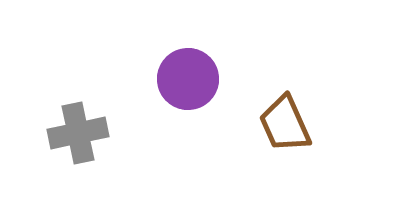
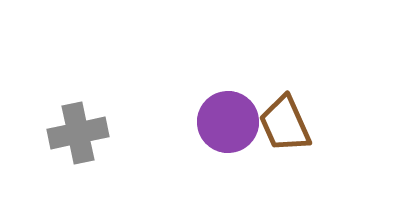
purple circle: moved 40 px right, 43 px down
